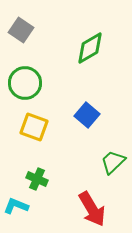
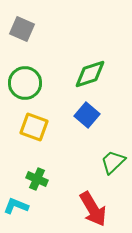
gray square: moved 1 px right, 1 px up; rotated 10 degrees counterclockwise
green diamond: moved 26 px down; rotated 12 degrees clockwise
red arrow: moved 1 px right
